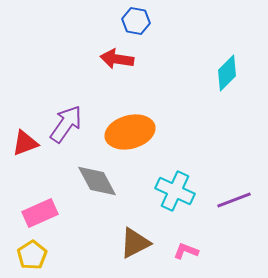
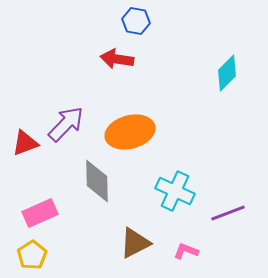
purple arrow: rotated 9 degrees clockwise
gray diamond: rotated 27 degrees clockwise
purple line: moved 6 px left, 13 px down
